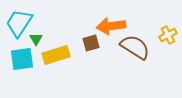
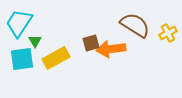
orange arrow: moved 23 px down
yellow cross: moved 2 px up
green triangle: moved 1 px left, 2 px down
brown semicircle: moved 22 px up
yellow rectangle: moved 3 px down; rotated 12 degrees counterclockwise
